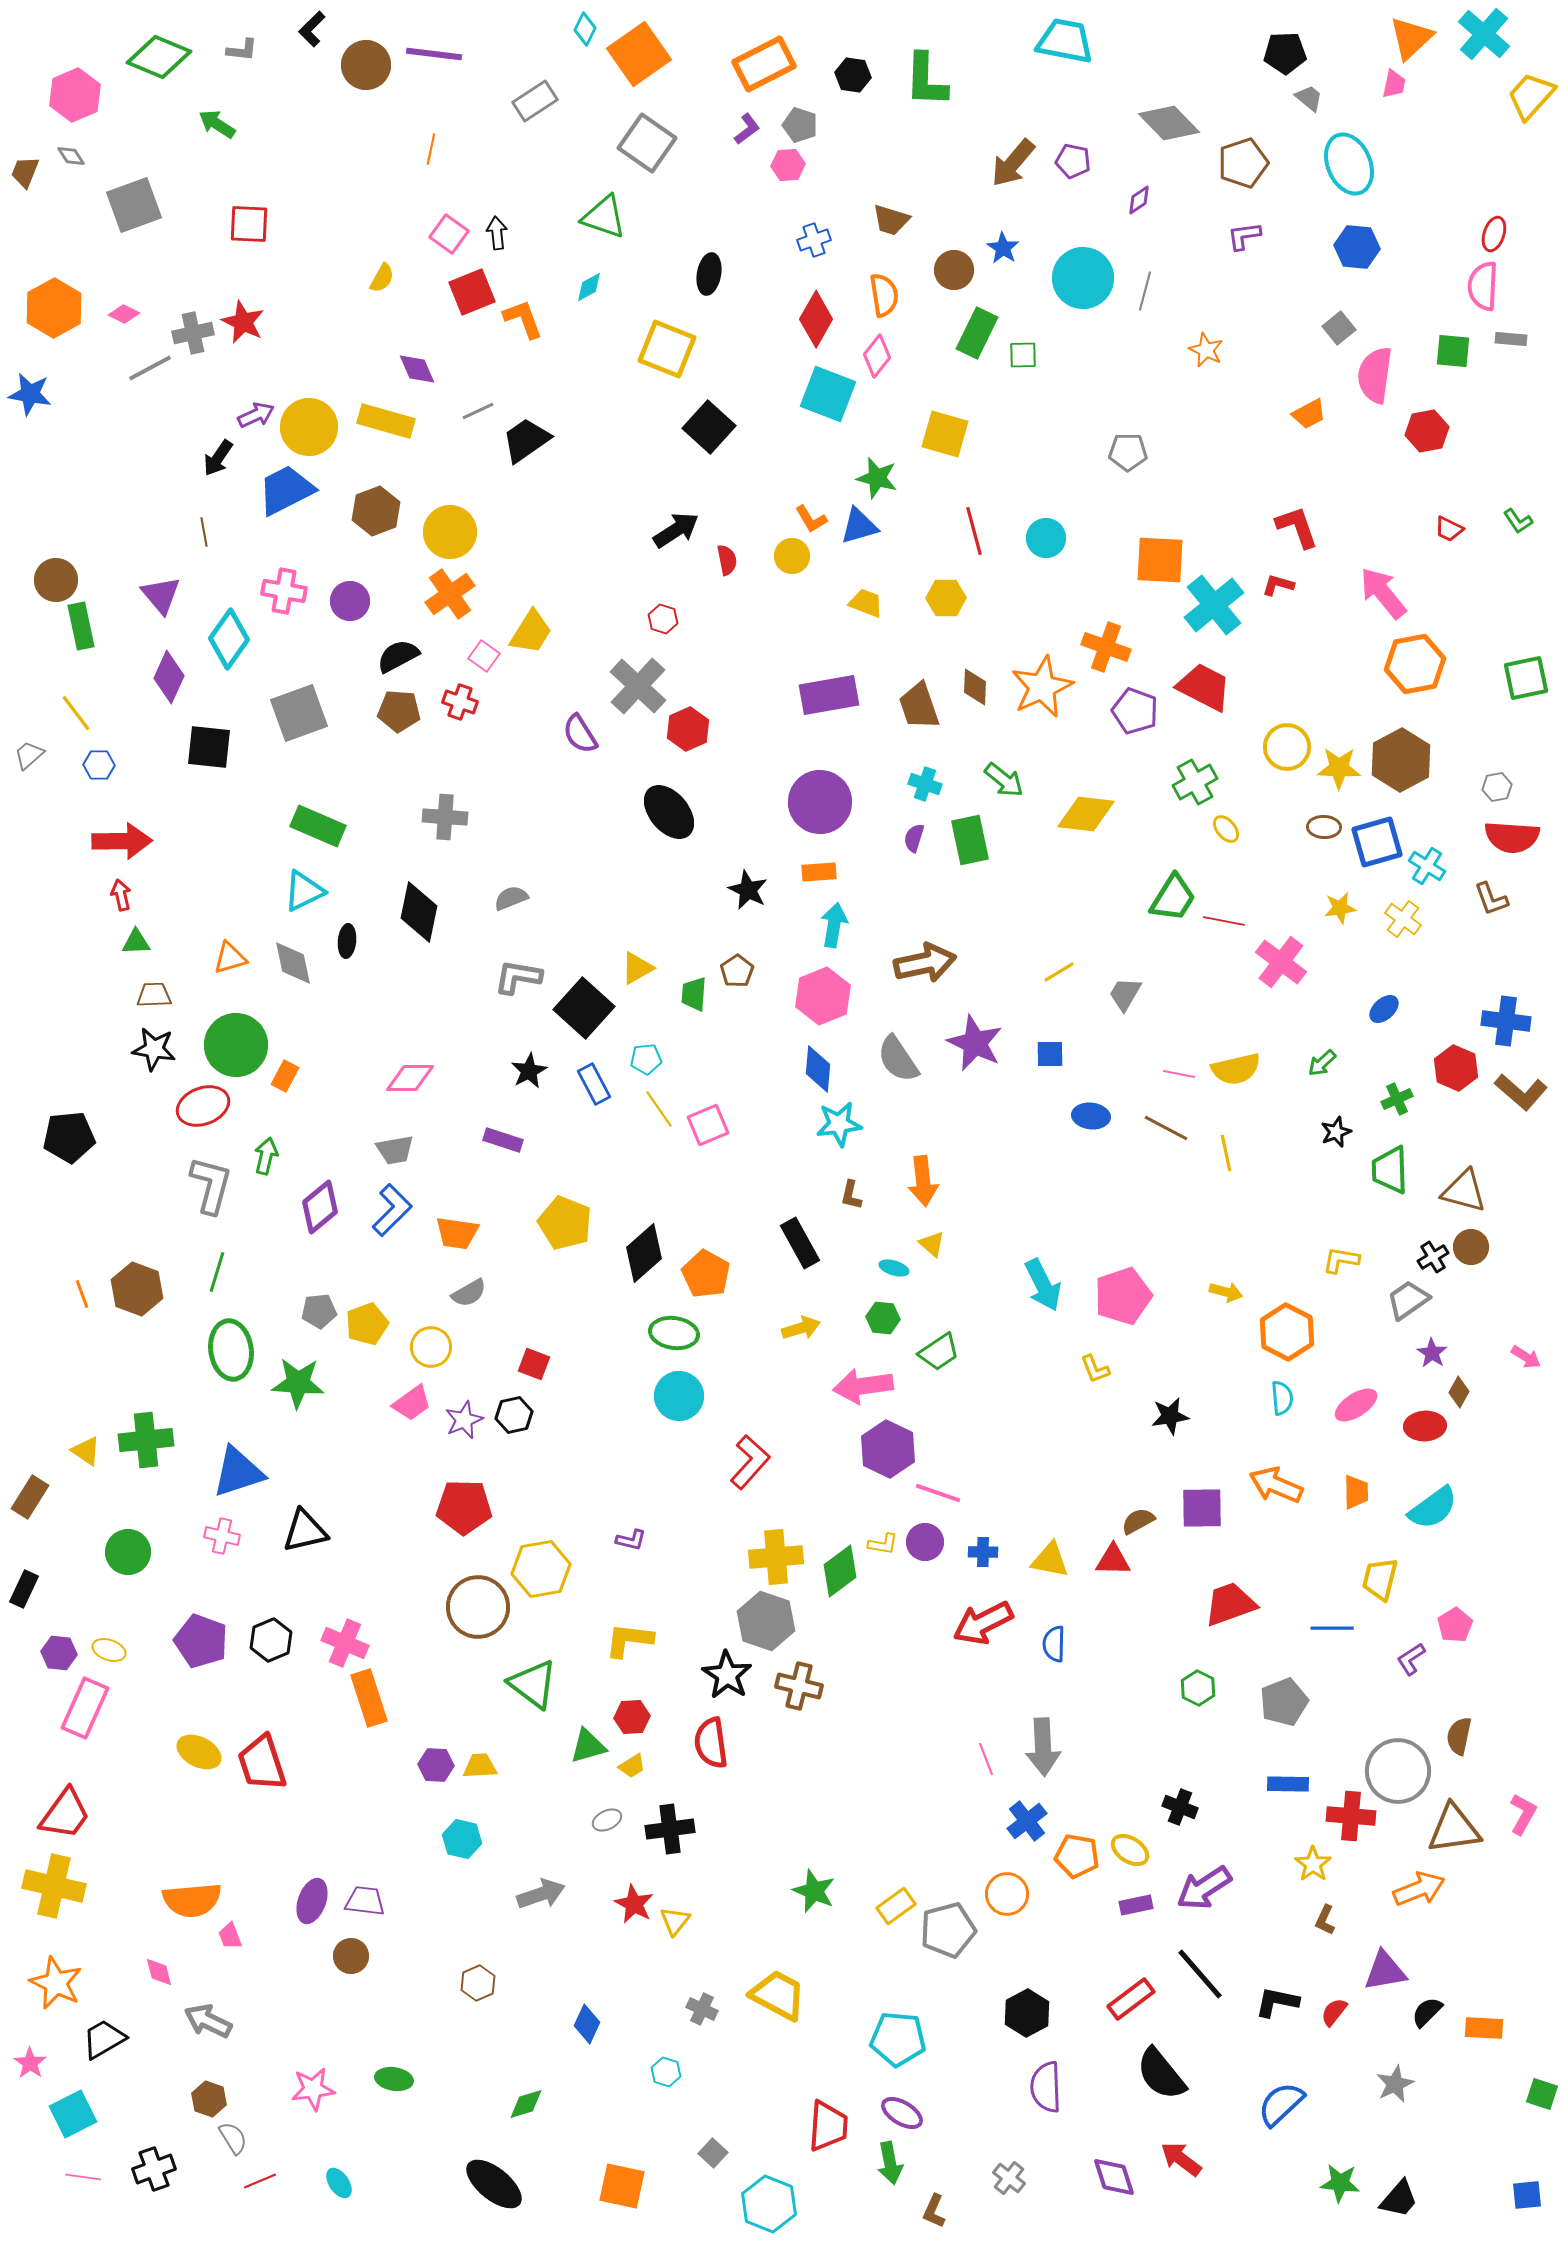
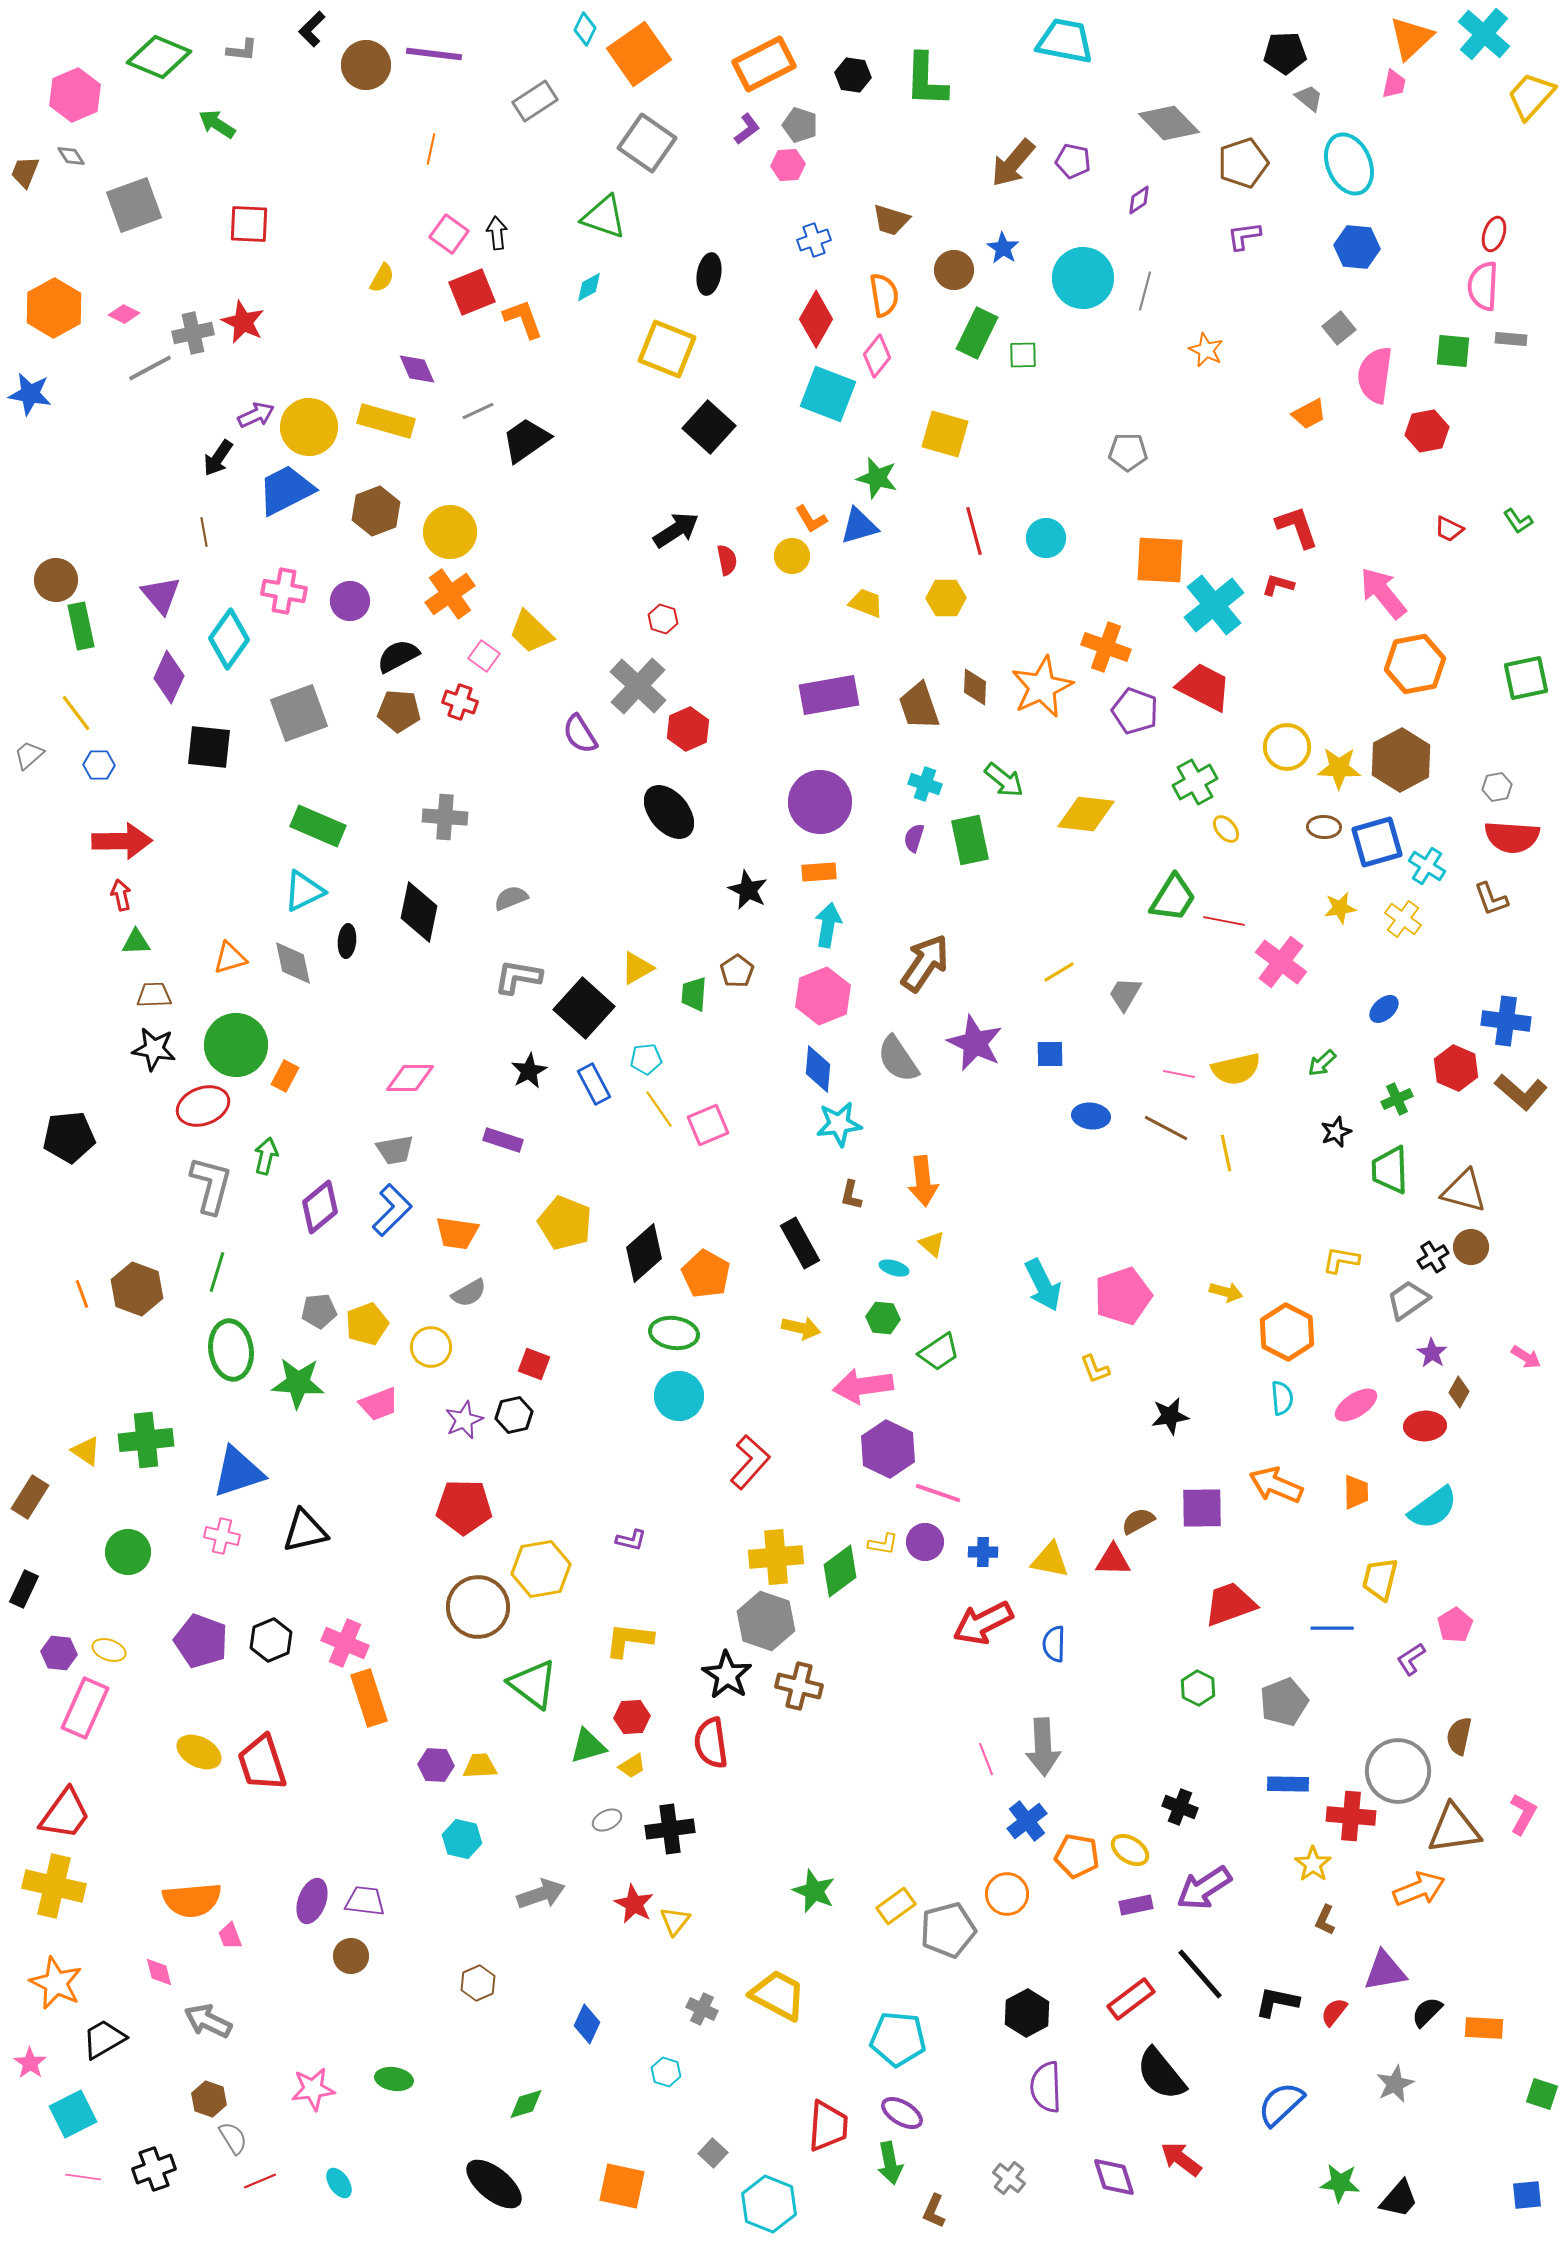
yellow trapezoid at (531, 632): rotated 102 degrees clockwise
cyan arrow at (834, 925): moved 6 px left
brown arrow at (925, 963): rotated 44 degrees counterclockwise
yellow arrow at (801, 1328): rotated 30 degrees clockwise
pink trapezoid at (412, 1403): moved 33 px left, 1 px down; rotated 15 degrees clockwise
